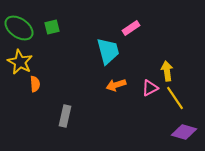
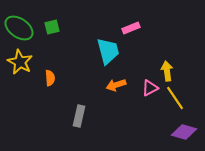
pink rectangle: rotated 12 degrees clockwise
orange semicircle: moved 15 px right, 6 px up
gray rectangle: moved 14 px right
